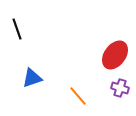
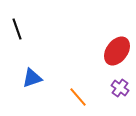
red ellipse: moved 2 px right, 4 px up
purple cross: rotated 18 degrees clockwise
orange line: moved 1 px down
